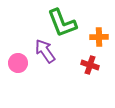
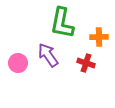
green L-shape: rotated 32 degrees clockwise
purple arrow: moved 3 px right, 4 px down
red cross: moved 4 px left, 2 px up
